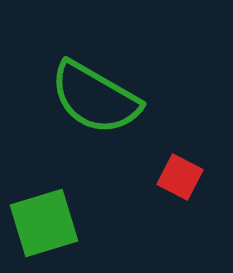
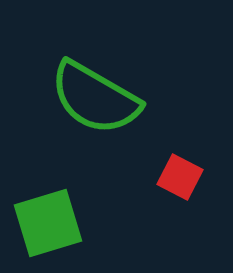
green square: moved 4 px right
